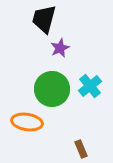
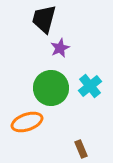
green circle: moved 1 px left, 1 px up
orange ellipse: rotated 28 degrees counterclockwise
